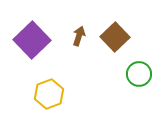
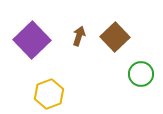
green circle: moved 2 px right
